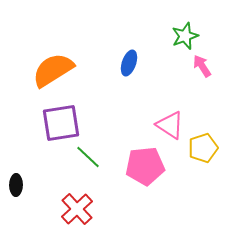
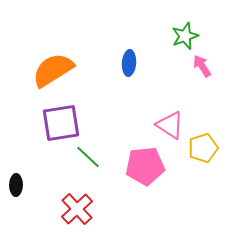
blue ellipse: rotated 15 degrees counterclockwise
